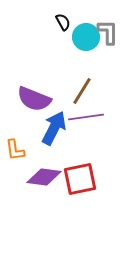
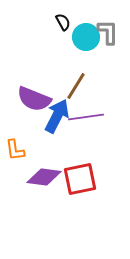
brown line: moved 6 px left, 5 px up
blue arrow: moved 3 px right, 12 px up
